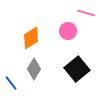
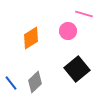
pink line: moved 2 px left, 1 px down
gray diamond: moved 1 px right, 13 px down; rotated 15 degrees clockwise
